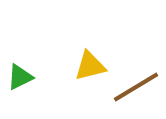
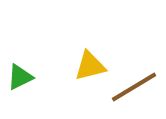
brown line: moved 2 px left
